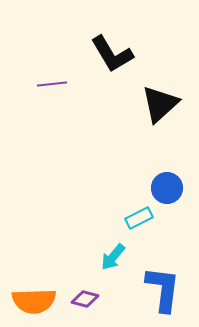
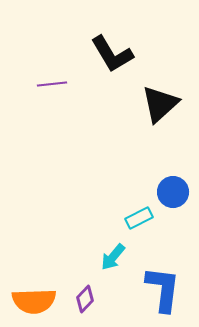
blue circle: moved 6 px right, 4 px down
purple diamond: rotated 60 degrees counterclockwise
